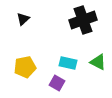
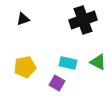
black triangle: rotated 24 degrees clockwise
